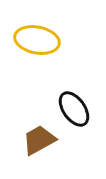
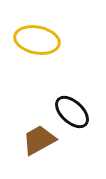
black ellipse: moved 2 px left, 3 px down; rotated 12 degrees counterclockwise
